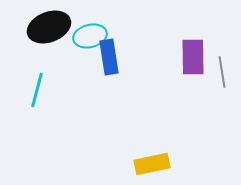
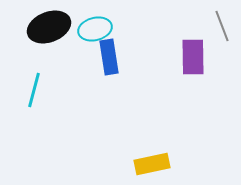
cyan ellipse: moved 5 px right, 7 px up
gray line: moved 46 px up; rotated 12 degrees counterclockwise
cyan line: moved 3 px left
